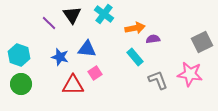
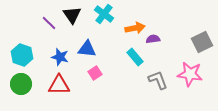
cyan hexagon: moved 3 px right
red triangle: moved 14 px left
